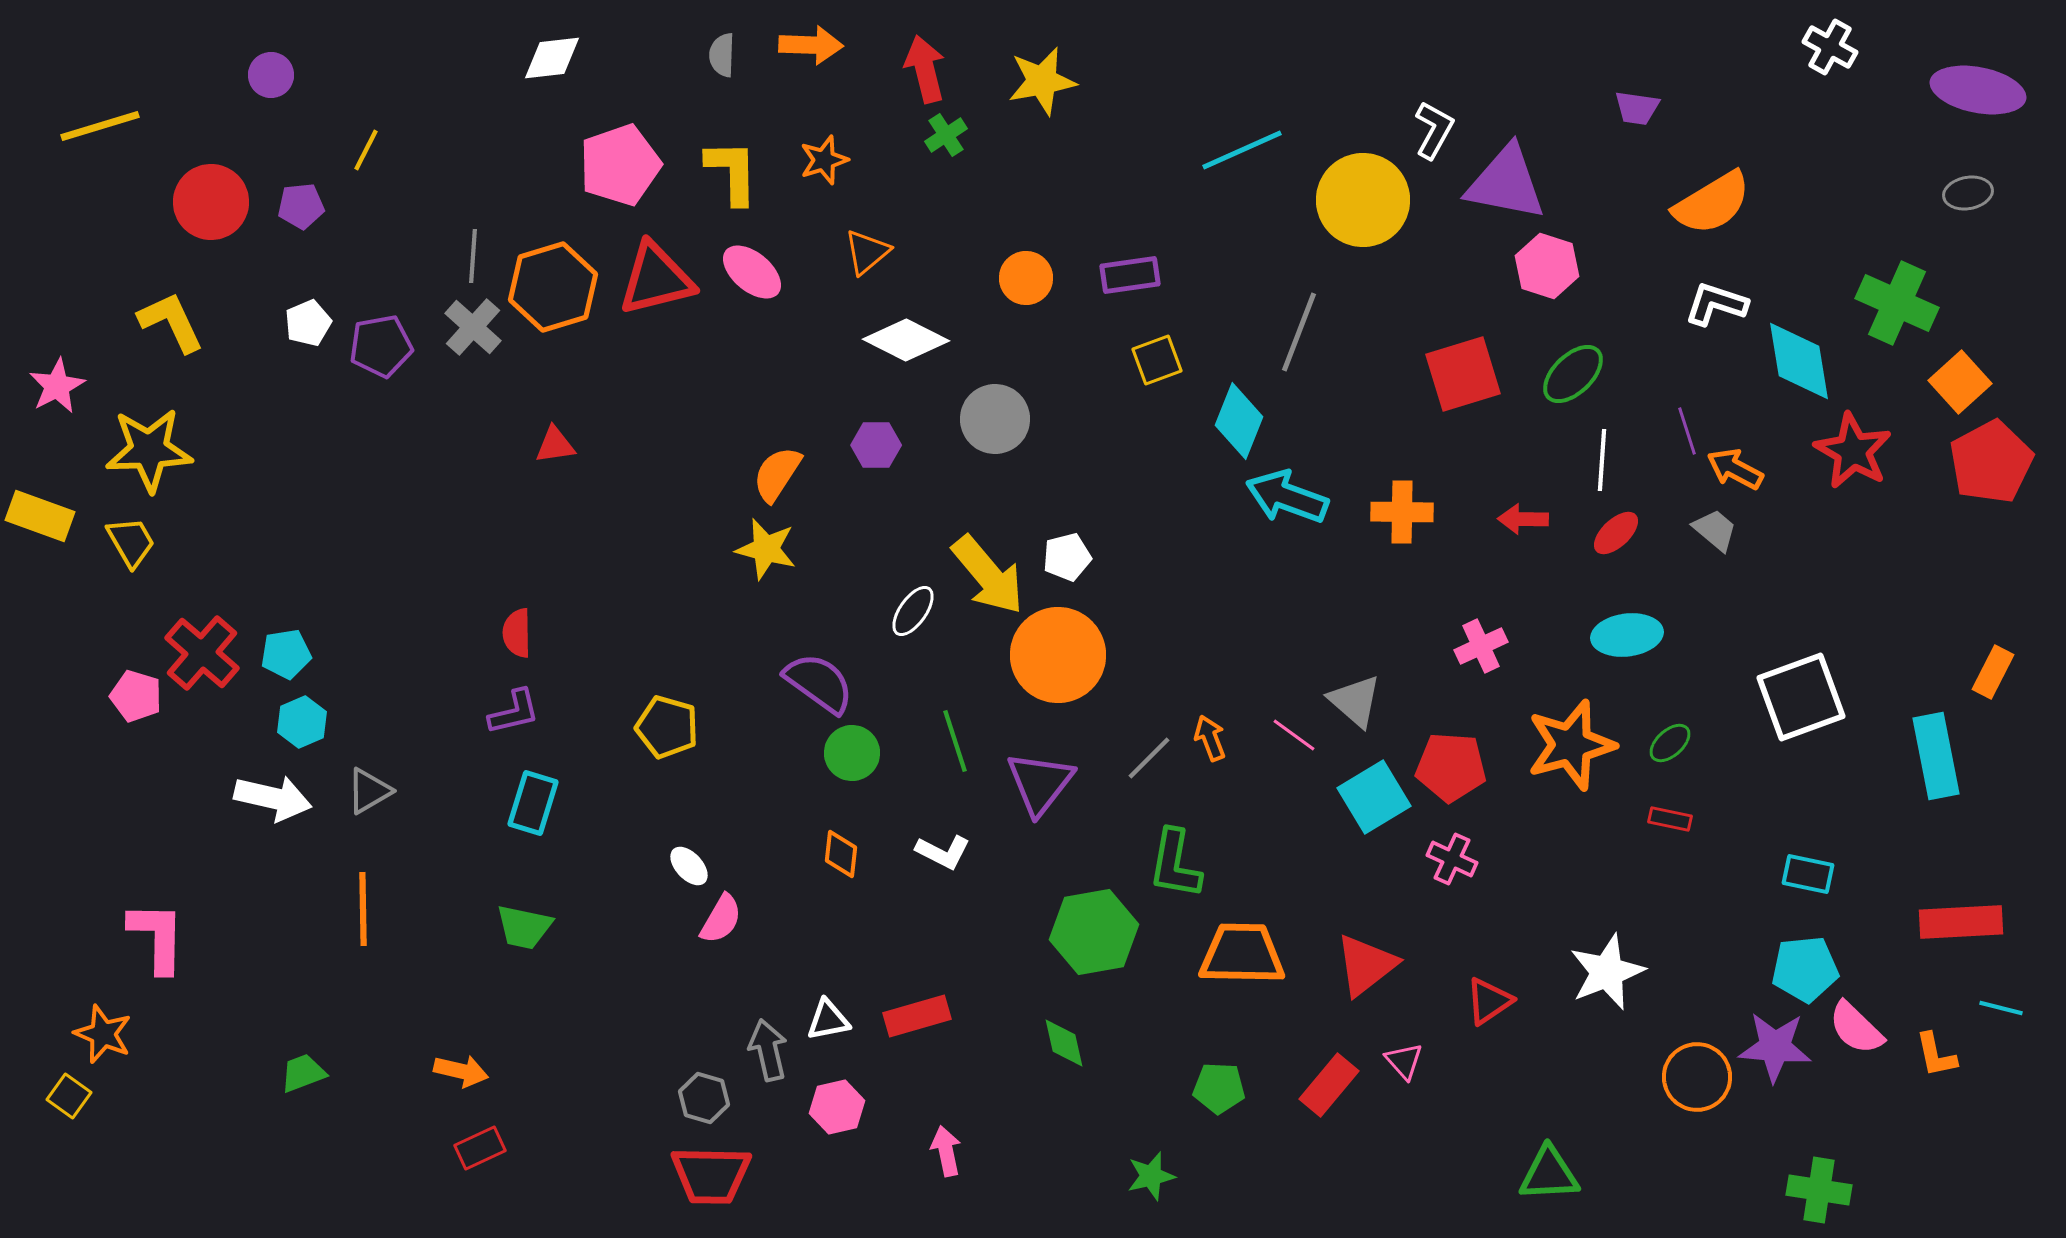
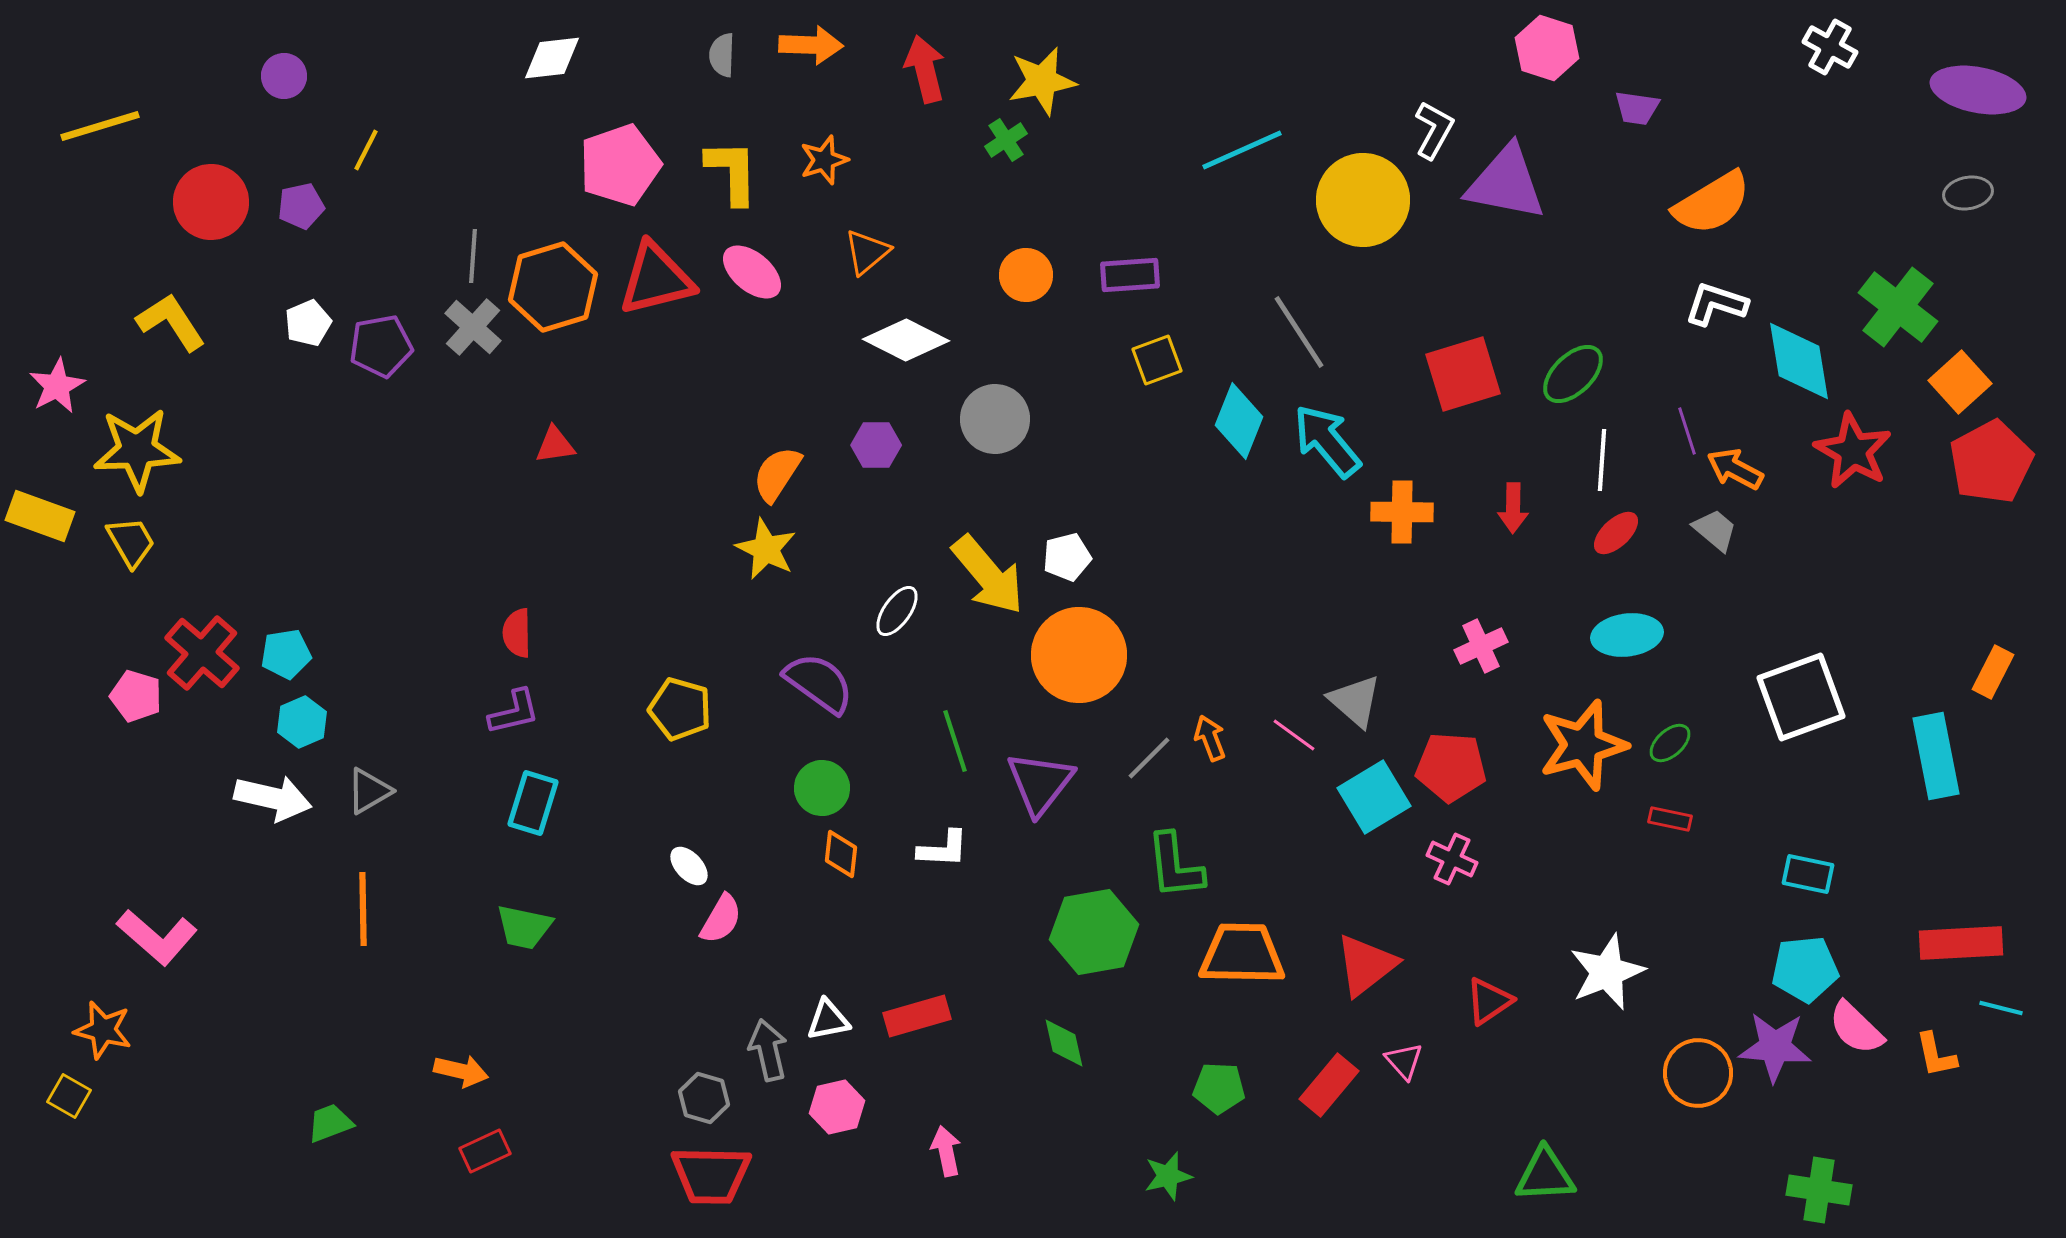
purple circle at (271, 75): moved 13 px right, 1 px down
green cross at (946, 135): moved 60 px right, 5 px down
purple pentagon at (301, 206): rotated 6 degrees counterclockwise
pink hexagon at (1547, 266): moved 218 px up
purple rectangle at (1130, 275): rotated 4 degrees clockwise
orange circle at (1026, 278): moved 3 px up
green cross at (1897, 303): moved 1 px right, 4 px down; rotated 14 degrees clockwise
yellow L-shape at (171, 322): rotated 8 degrees counterclockwise
gray line at (1299, 332): rotated 54 degrees counterclockwise
yellow star at (149, 450): moved 12 px left
cyan arrow at (1287, 497): moved 40 px right, 56 px up; rotated 30 degrees clockwise
red arrow at (1523, 519): moved 10 px left, 11 px up; rotated 90 degrees counterclockwise
yellow star at (766, 549): rotated 12 degrees clockwise
white ellipse at (913, 611): moved 16 px left
orange circle at (1058, 655): moved 21 px right
yellow pentagon at (667, 727): moved 13 px right, 18 px up
orange star at (1571, 745): moved 12 px right
green circle at (852, 753): moved 30 px left, 35 px down
white L-shape at (943, 852): moved 3 px up; rotated 24 degrees counterclockwise
green L-shape at (1175, 864): moved 2 px down; rotated 16 degrees counterclockwise
red rectangle at (1961, 922): moved 21 px down
pink L-shape at (157, 937): rotated 130 degrees clockwise
orange star at (103, 1034): moved 4 px up; rotated 8 degrees counterclockwise
green trapezoid at (303, 1073): moved 27 px right, 50 px down
orange circle at (1697, 1077): moved 1 px right, 4 px up
yellow square at (69, 1096): rotated 6 degrees counterclockwise
red rectangle at (480, 1148): moved 5 px right, 3 px down
green triangle at (1549, 1174): moved 4 px left, 1 px down
green star at (1151, 1176): moved 17 px right
